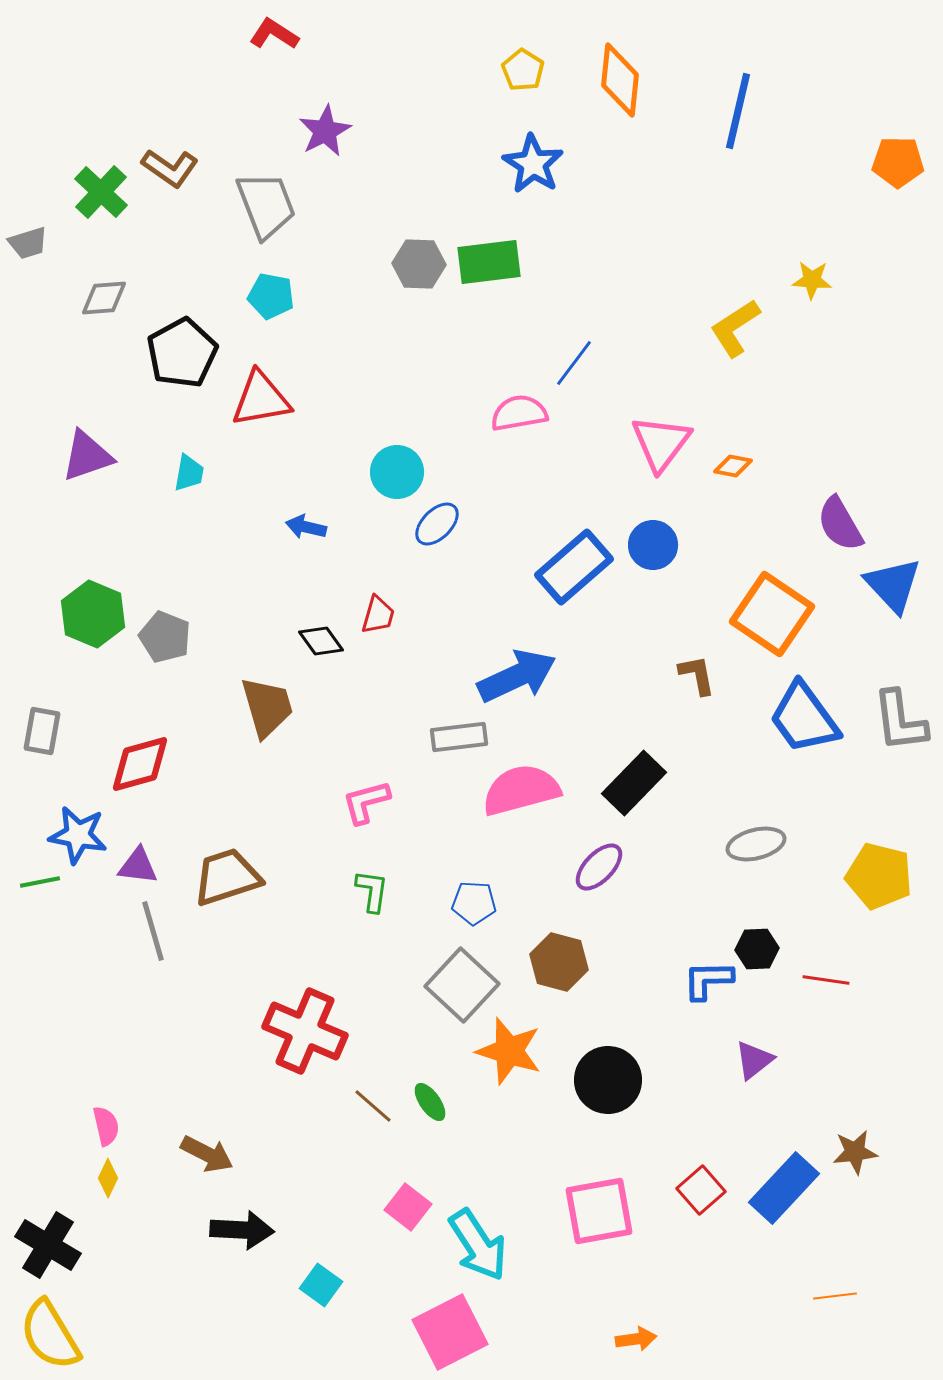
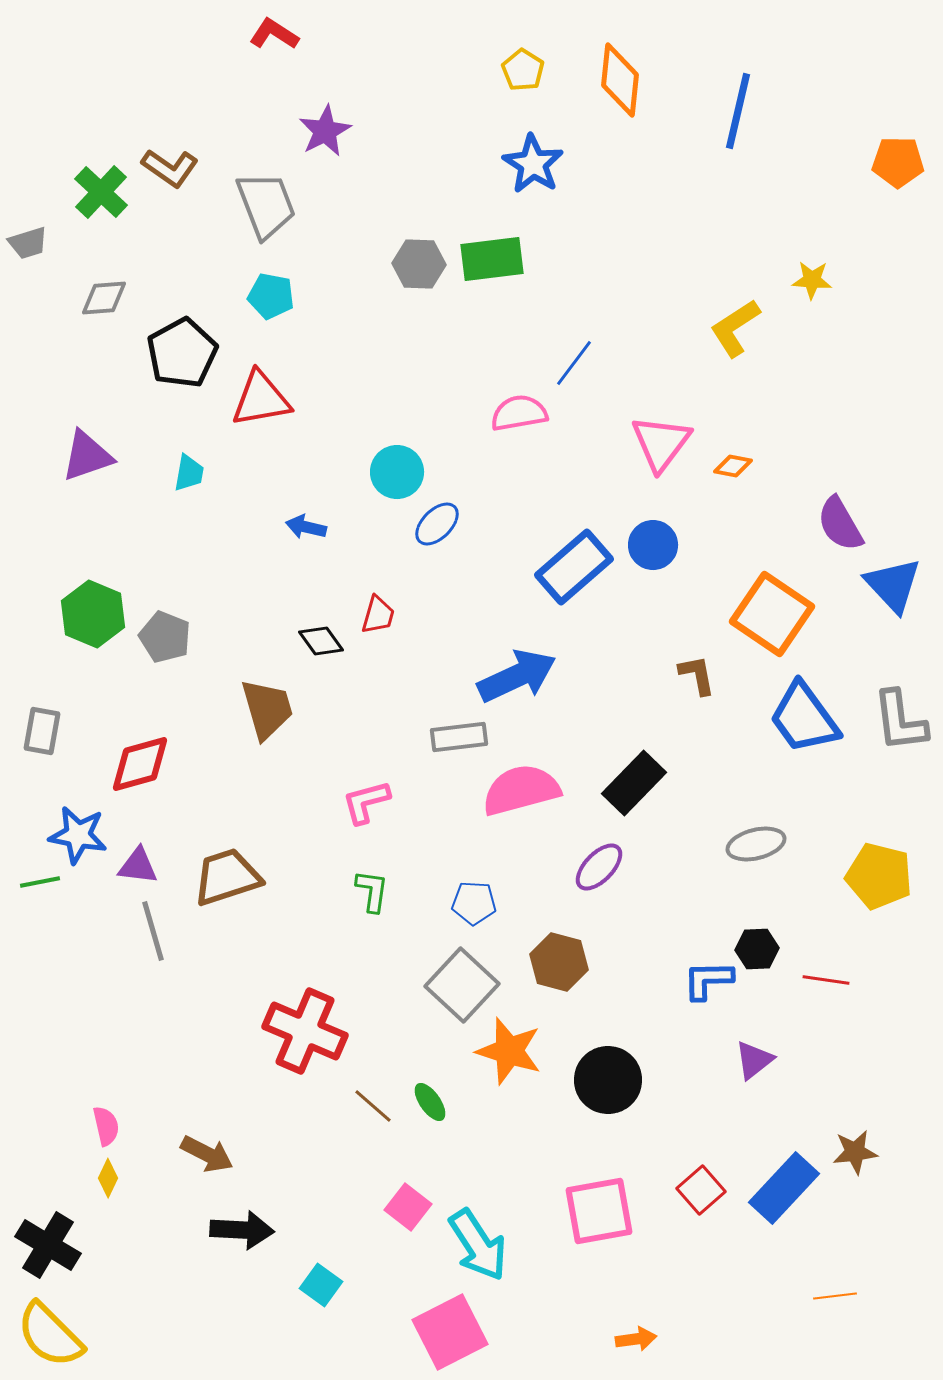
green rectangle at (489, 262): moved 3 px right, 3 px up
brown trapezoid at (267, 707): moved 2 px down
yellow semicircle at (50, 1335): rotated 14 degrees counterclockwise
